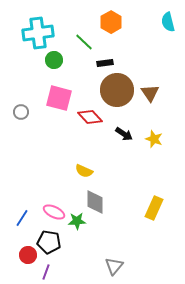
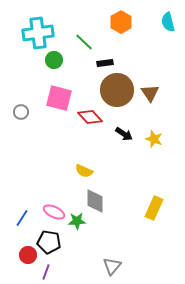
orange hexagon: moved 10 px right
gray diamond: moved 1 px up
gray triangle: moved 2 px left
